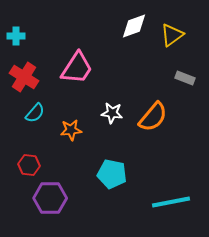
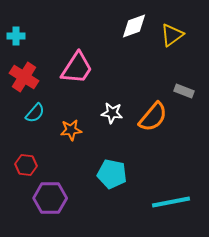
gray rectangle: moved 1 px left, 13 px down
red hexagon: moved 3 px left
